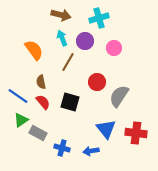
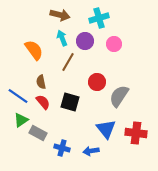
brown arrow: moved 1 px left
pink circle: moved 4 px up
